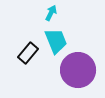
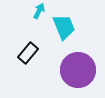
cyan arrow: moved 12 px left, 2 px up
cyan trapezoid: moved 8 px right, 14 px up
